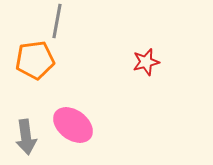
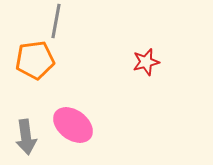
gray line: moved 1 px left
